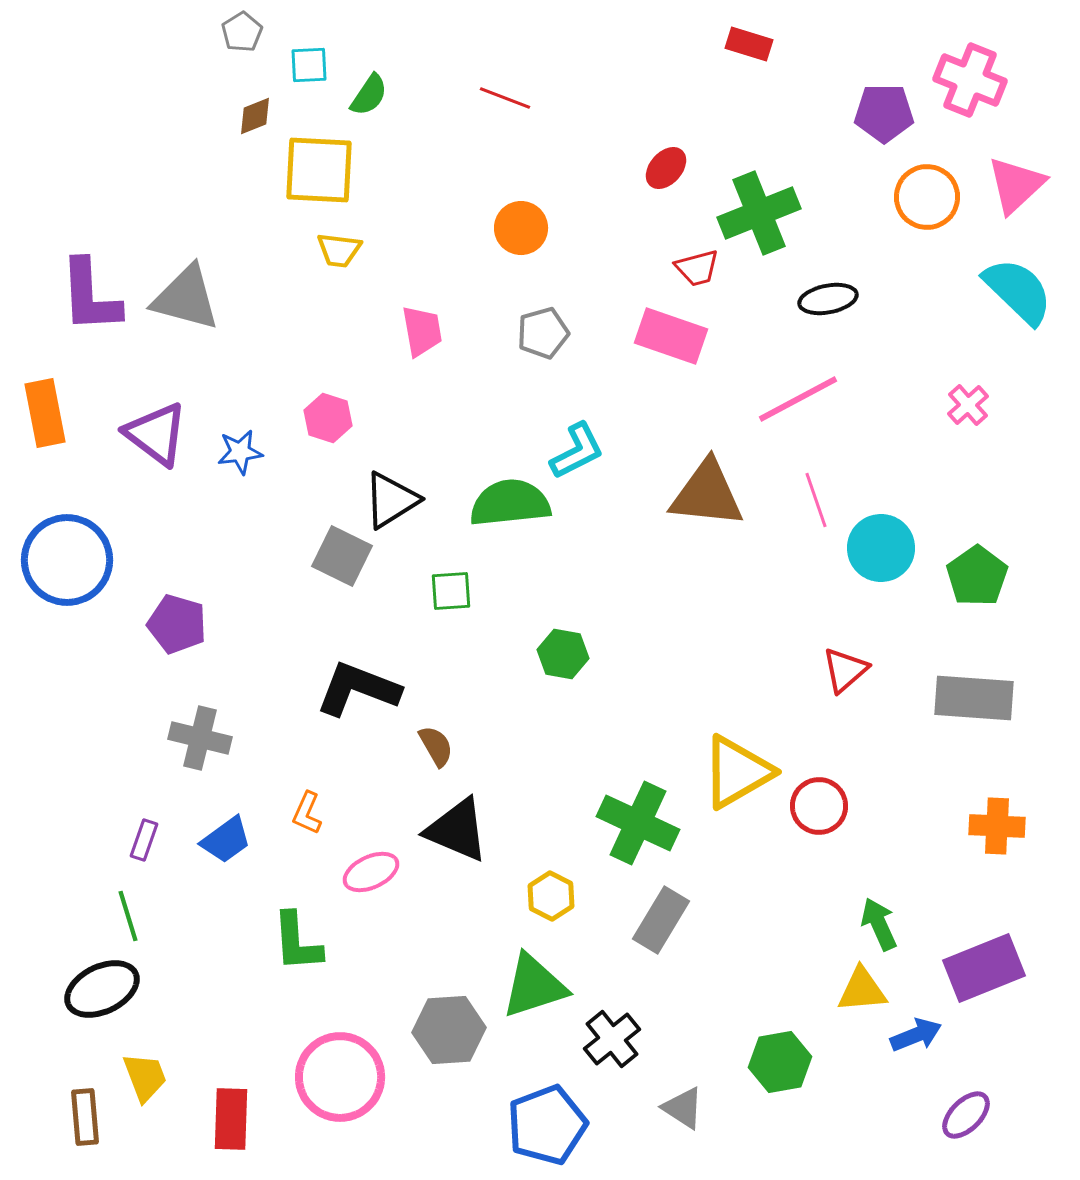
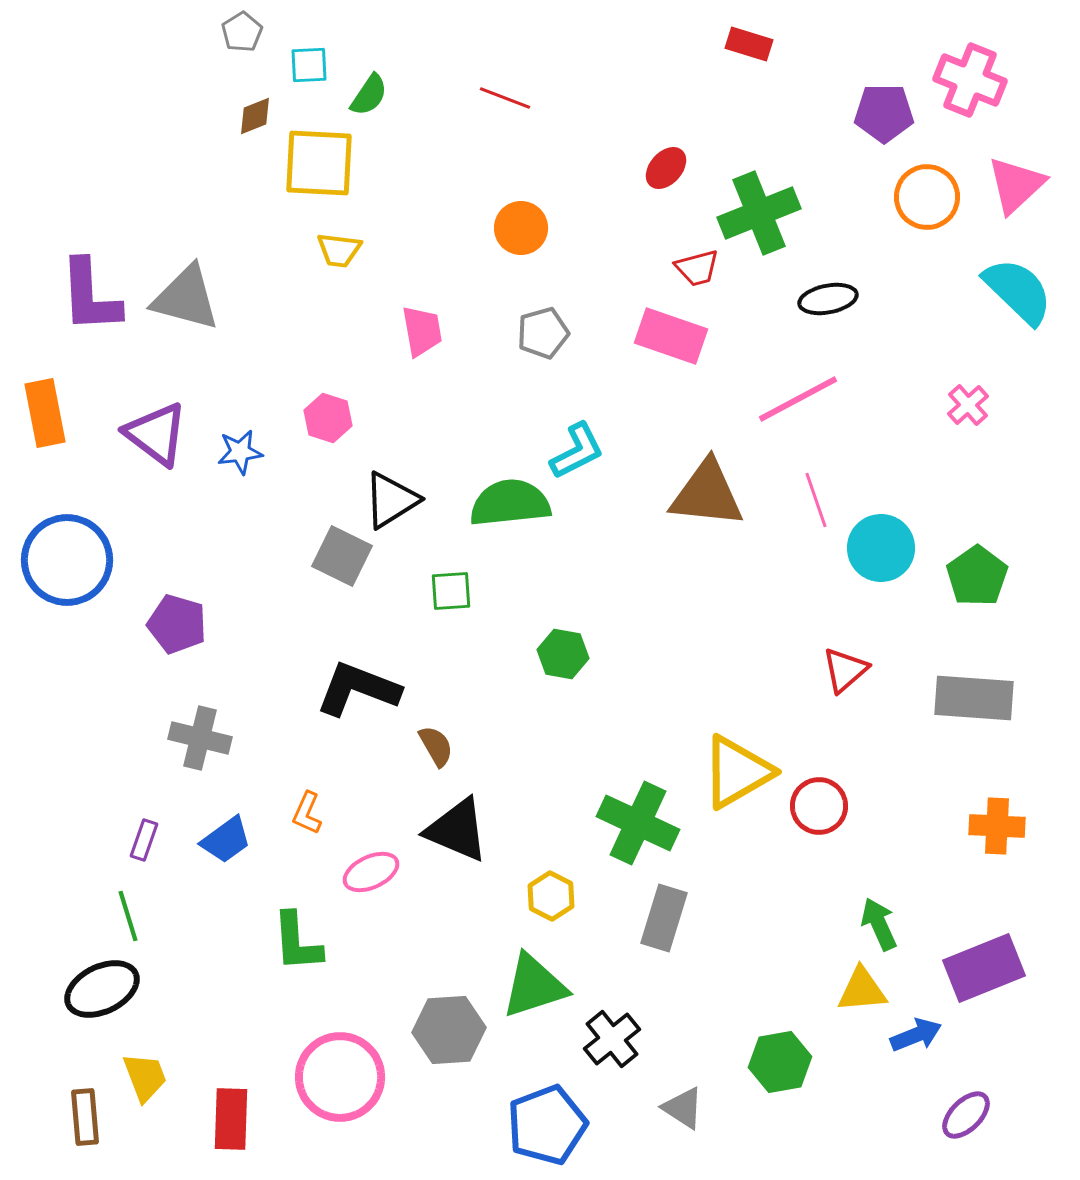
yellow square at (319, 170): moved 7 px up
gray rectangle at (661, 920): moved 3 px right, 2 px up; rotated 14 degrees counterclockwise
